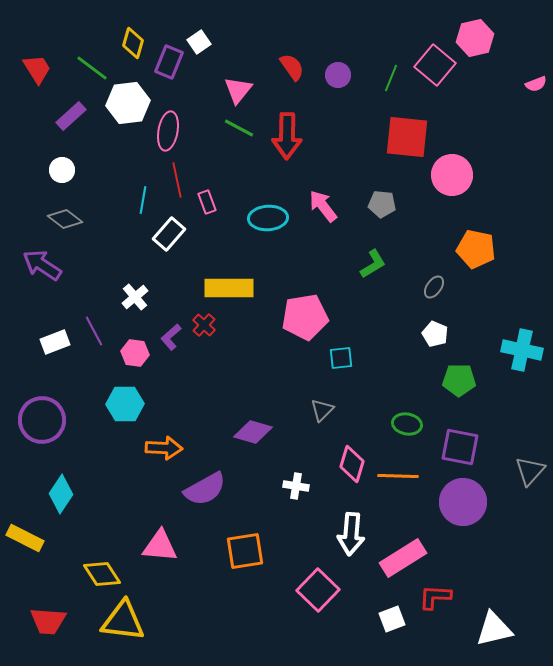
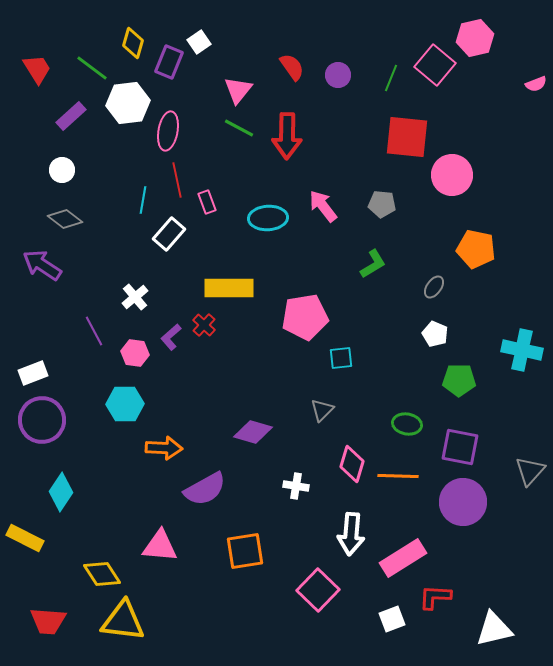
white rectangle at (55, 342): moved 22 px left, 31 px down
cyan diamond at (61, 494): moved 2 px up
